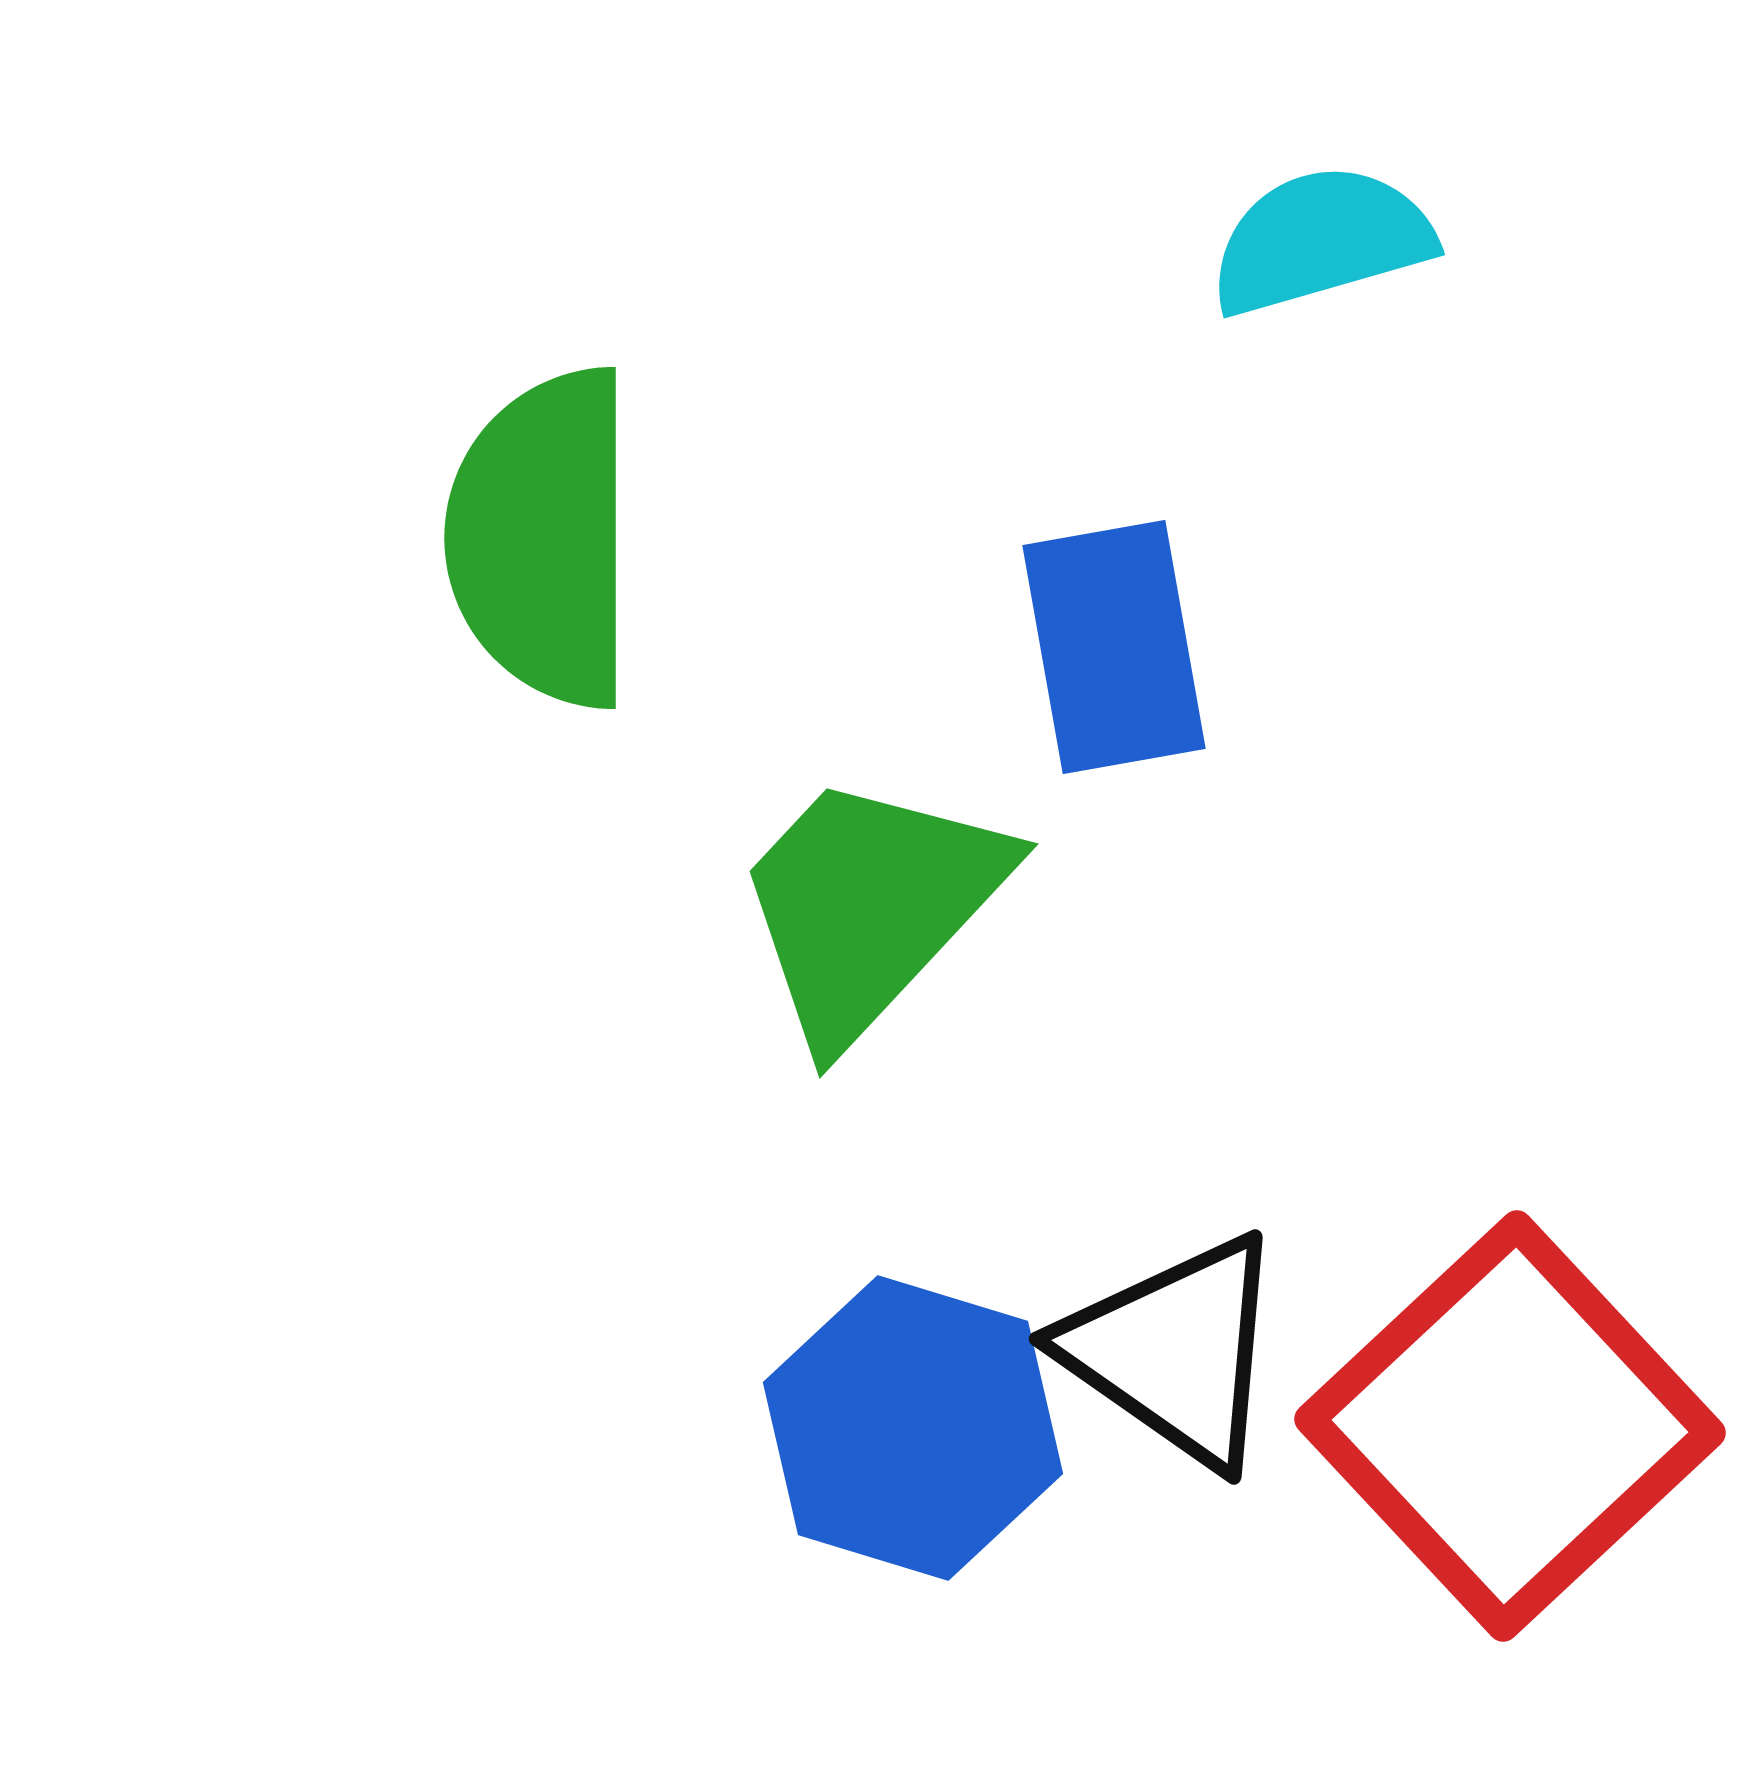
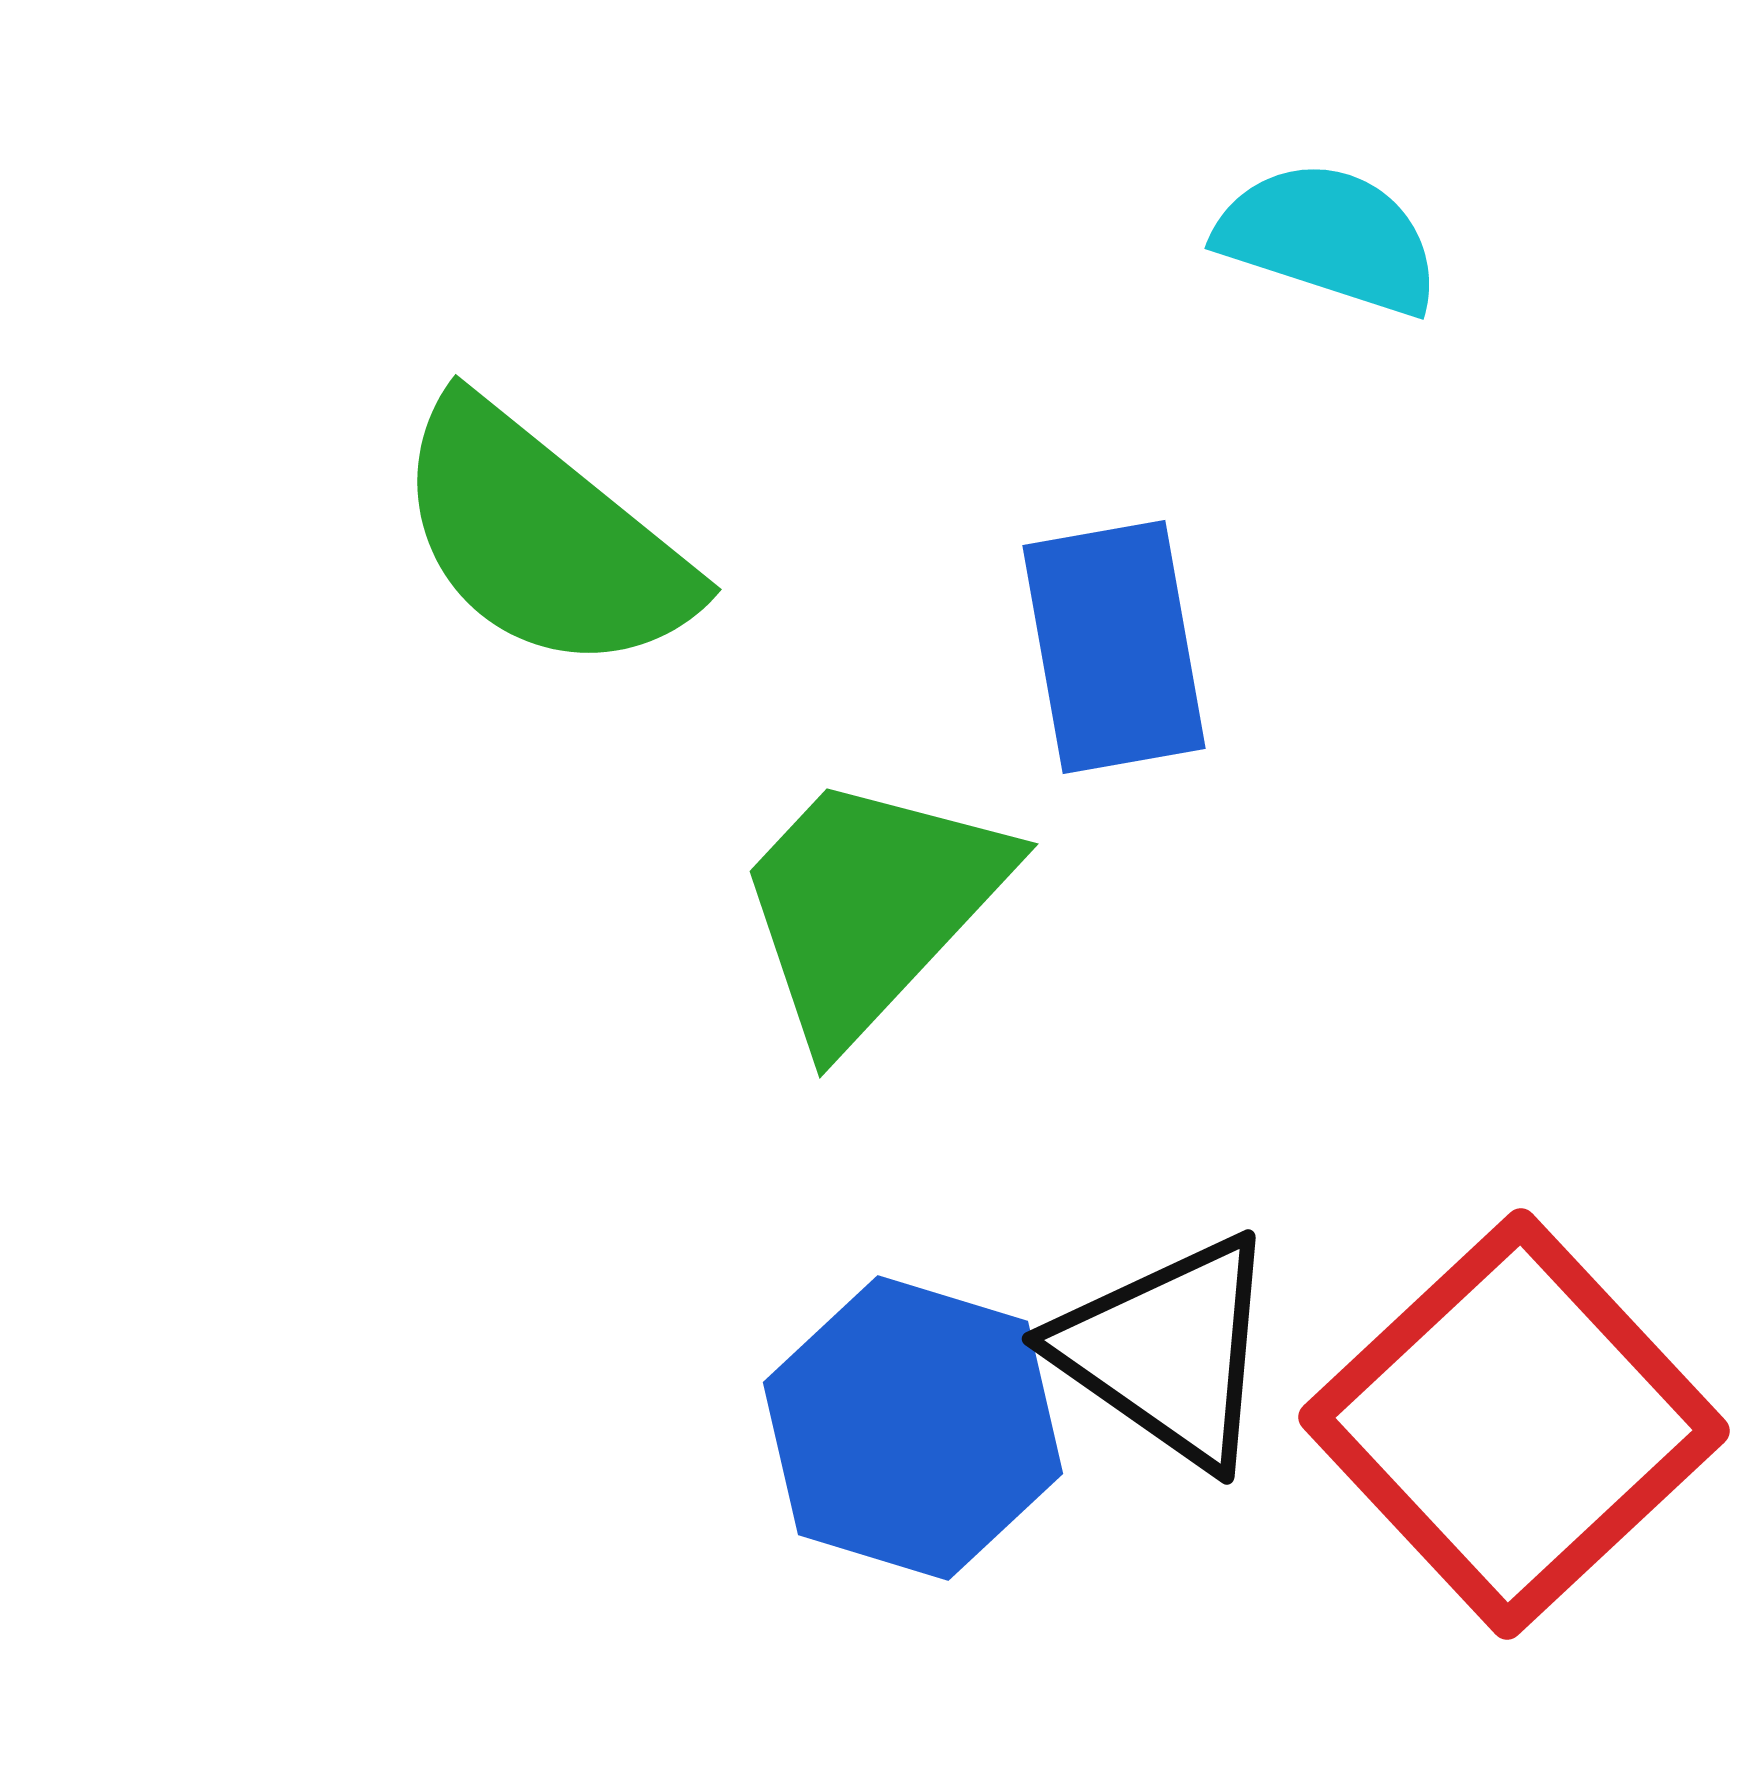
cyan semicircle: moved 8 px right, 2 px up; rotated 34 degrees clockwise
green semicircle: rotated 51 degrees counterclockwise
black triangle: moved 7 px left
red square: moved 4 px right, 2 px up
